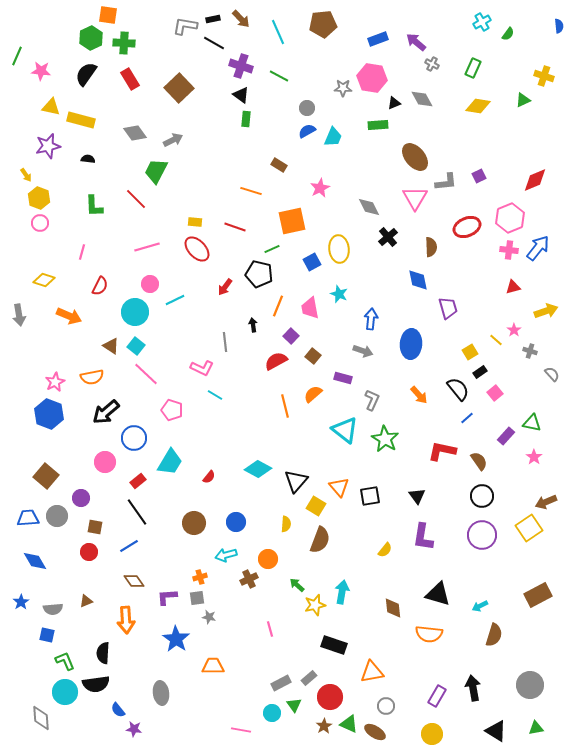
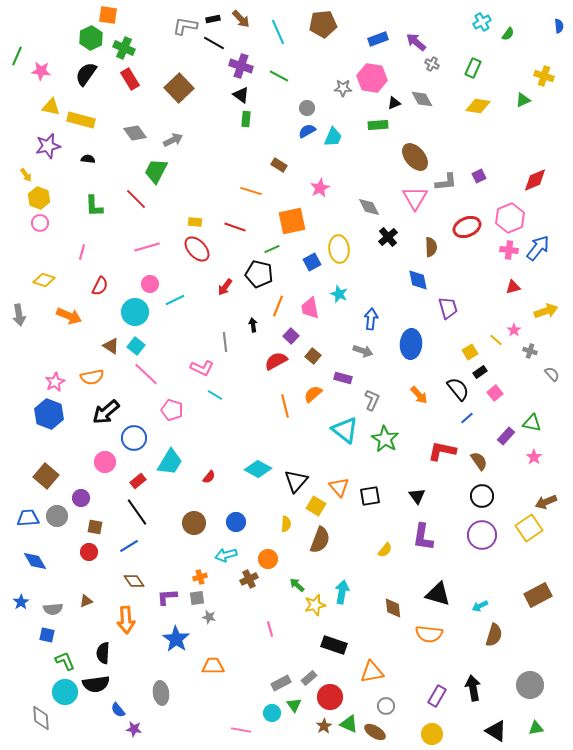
green cross at (124, 43): moved 5 px down; rotated 20 degrees clockwise
